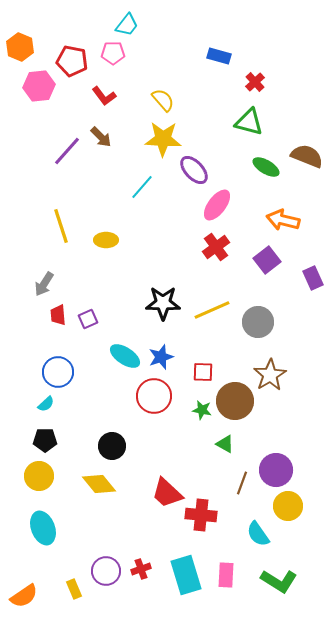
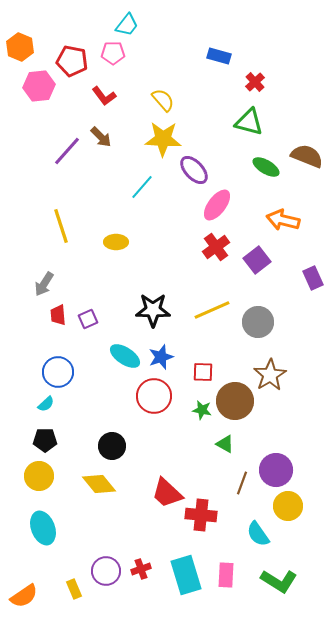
yellow ellipse at (106, 240): moved 10 px right, 2 px down
purple square at (267, 260): moved 10 px left
black star at (163, 303): moved 10 px left, 7 px down
